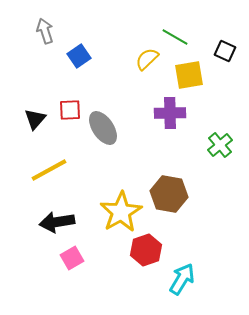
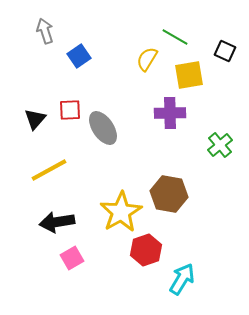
yellow semicircle: rotated 15 degrees counterclockwise
